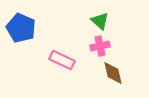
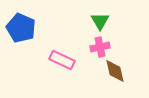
green triangle: rotated 18 degrees clockwise
pink cross: moved 1 px down
brown diamond: moved 2 px right, 2 px up
